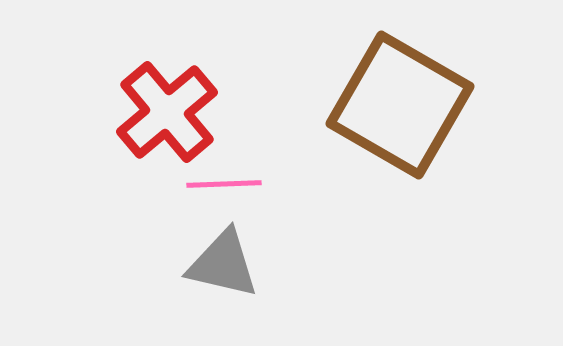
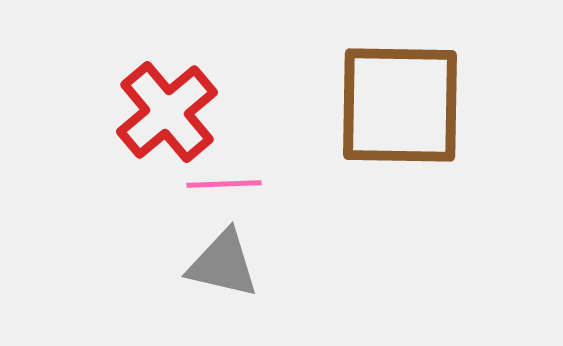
brown square: rotated 29 degrees counterclockwise
